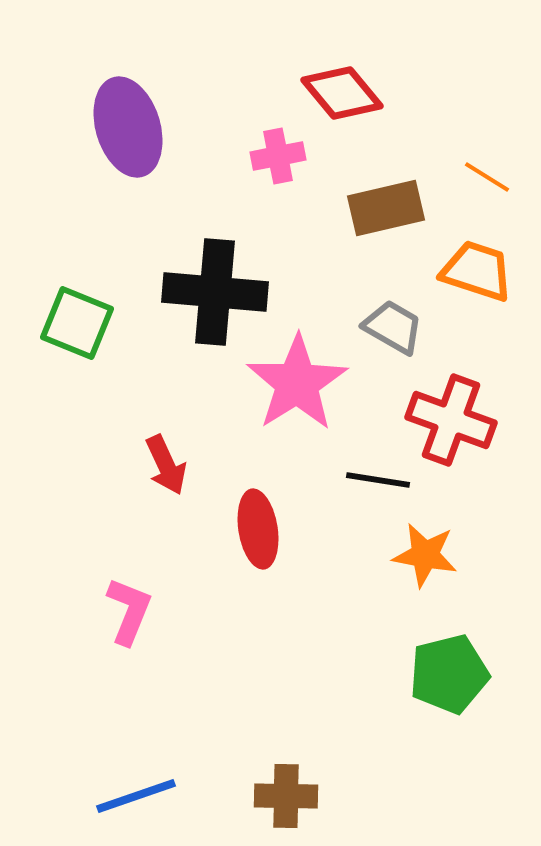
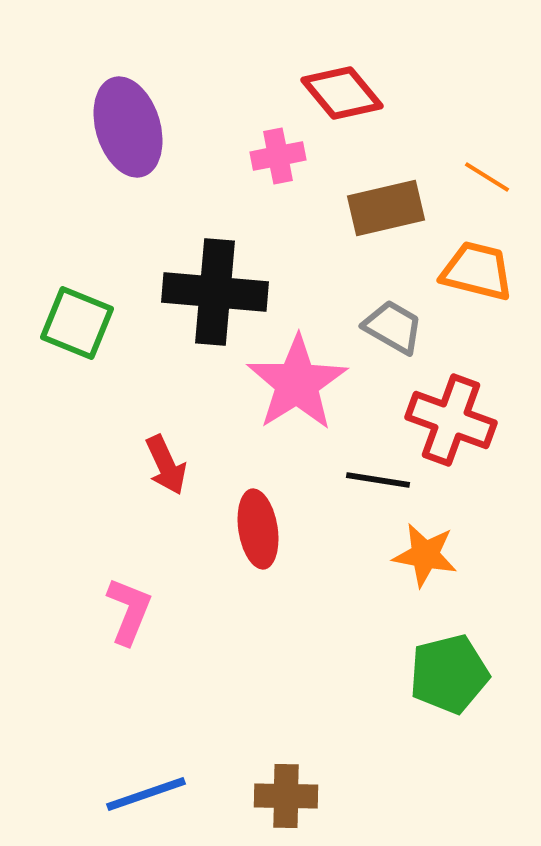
orange trapezoid: rotated 4 degrees counterclockwise
blue line: moved 10 px right, 2 px up
